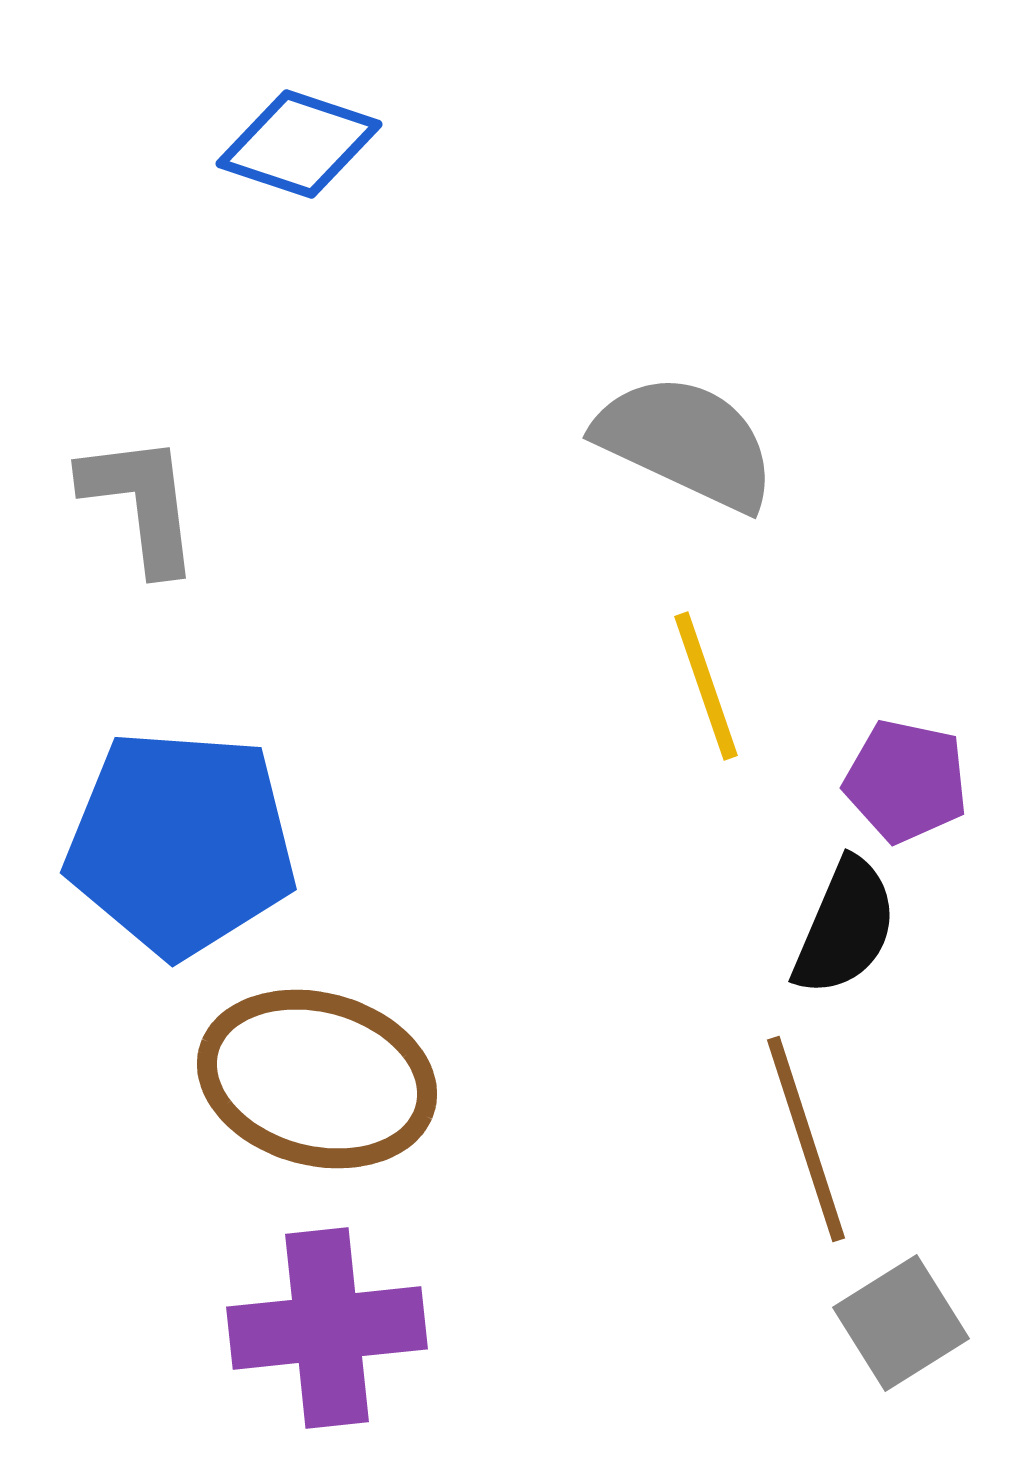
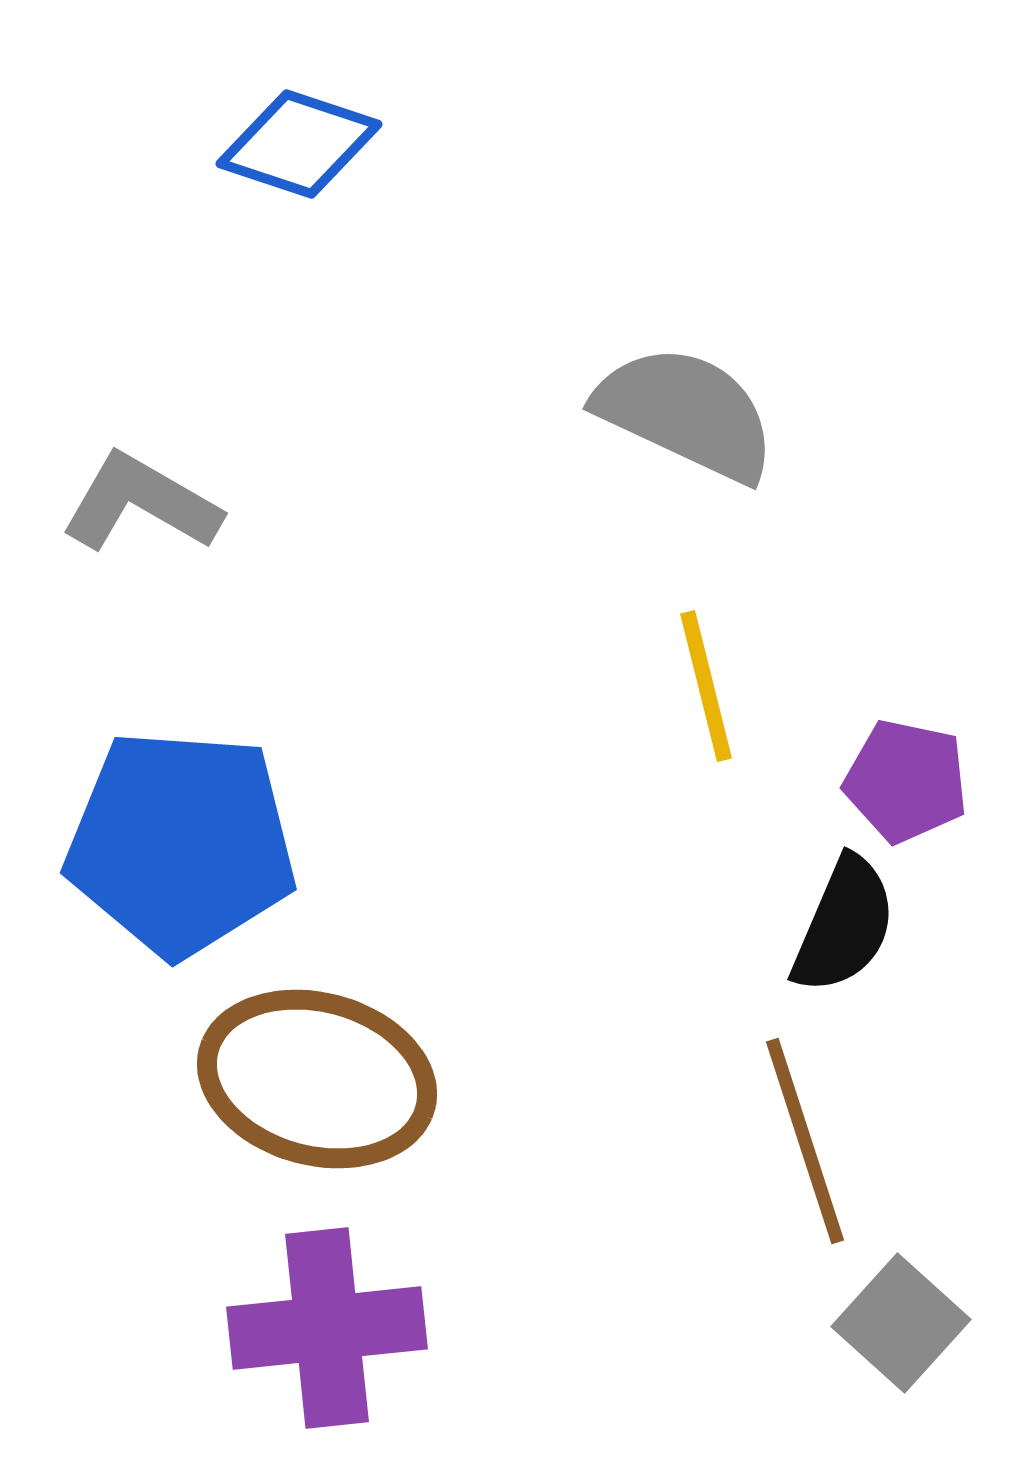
gray semicircle: moved 29 px up
gray L-shape: rotated 53 degrees counterclockwise
yellow line: rotated 5 degrees clockwise
black semicircle: moved 1 px left, 2 px up
brown line: moved 1 px left, 2 px down
gray square: rotated 16 degrees counterclockwise
